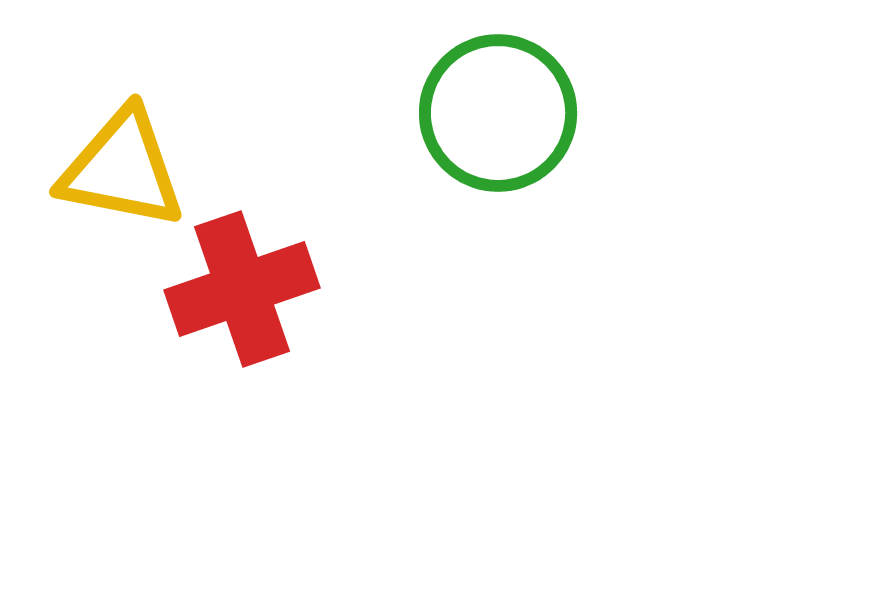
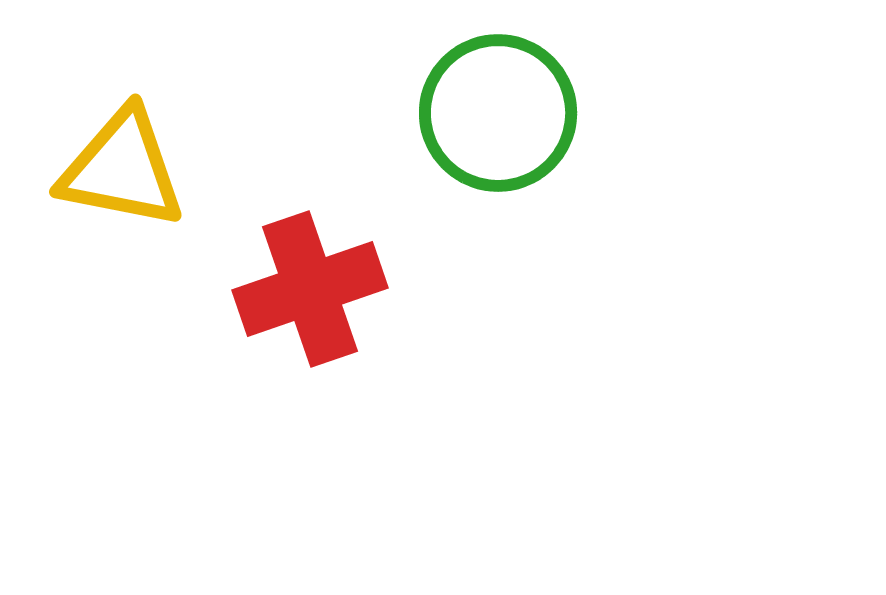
red cross: moved 68 px right
